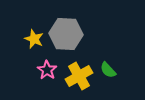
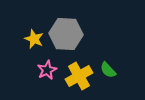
pink star: rotated 12 degrees clockwise
